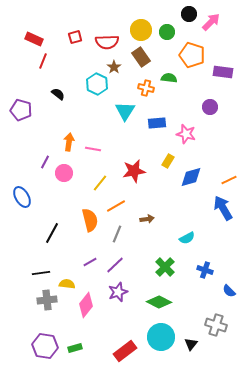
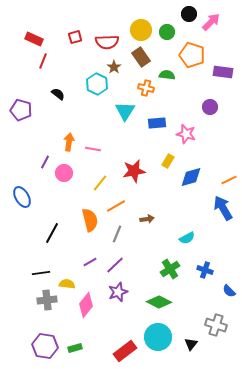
green semicircle at (169, 78): moved 2 px left, 3 px up
green cross at (165, 267): moved 5 px right, 2 px down; rotated 12 degrees clockwise
cyan circle at (161, 337): moved 3 px left
